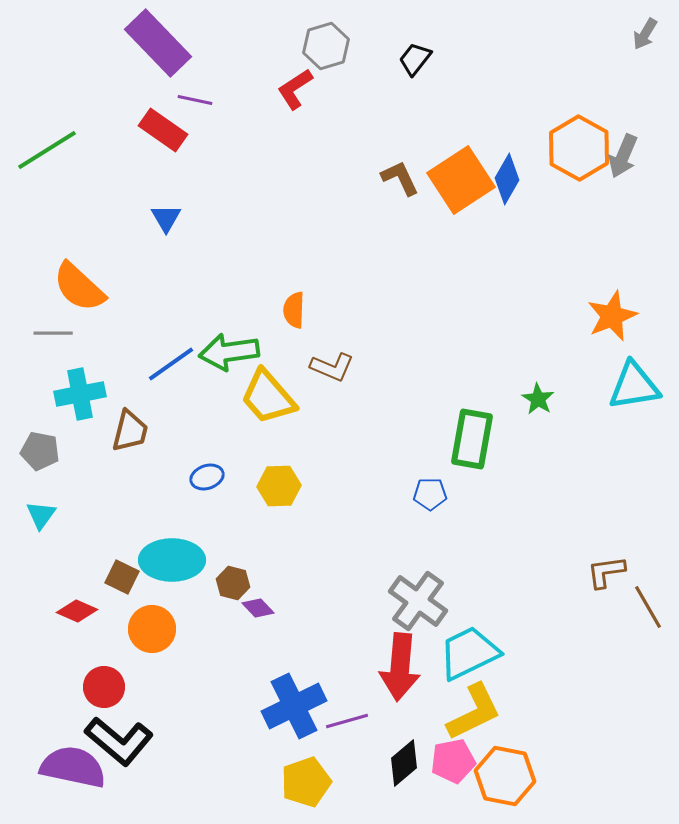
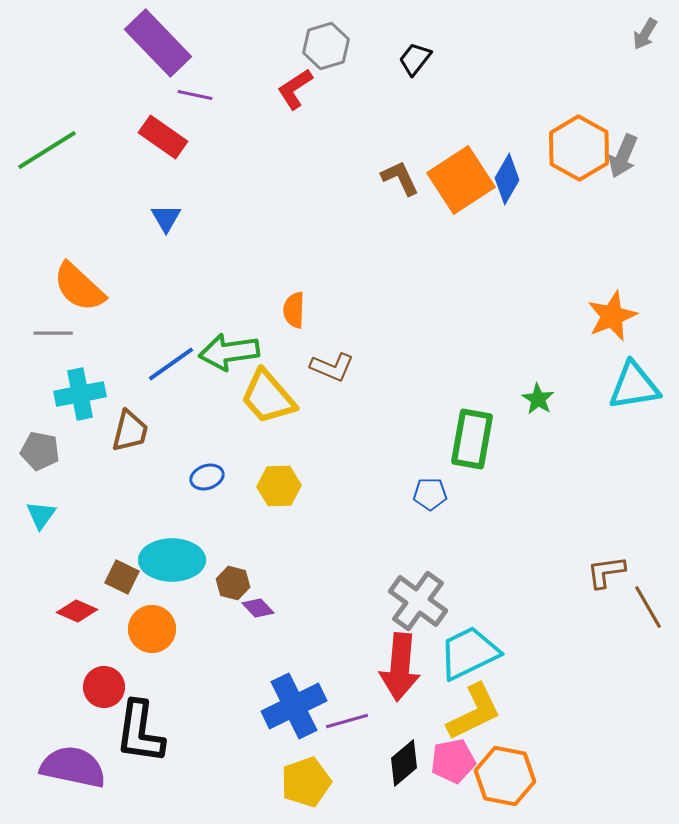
purple line at (195, 100): moved 5 px up
red rectangle at (163, 130): moved 7 px down
black L-shape at (119, 741): moved 21 px right, 9 px up; rotated 58 degrees clockwise
